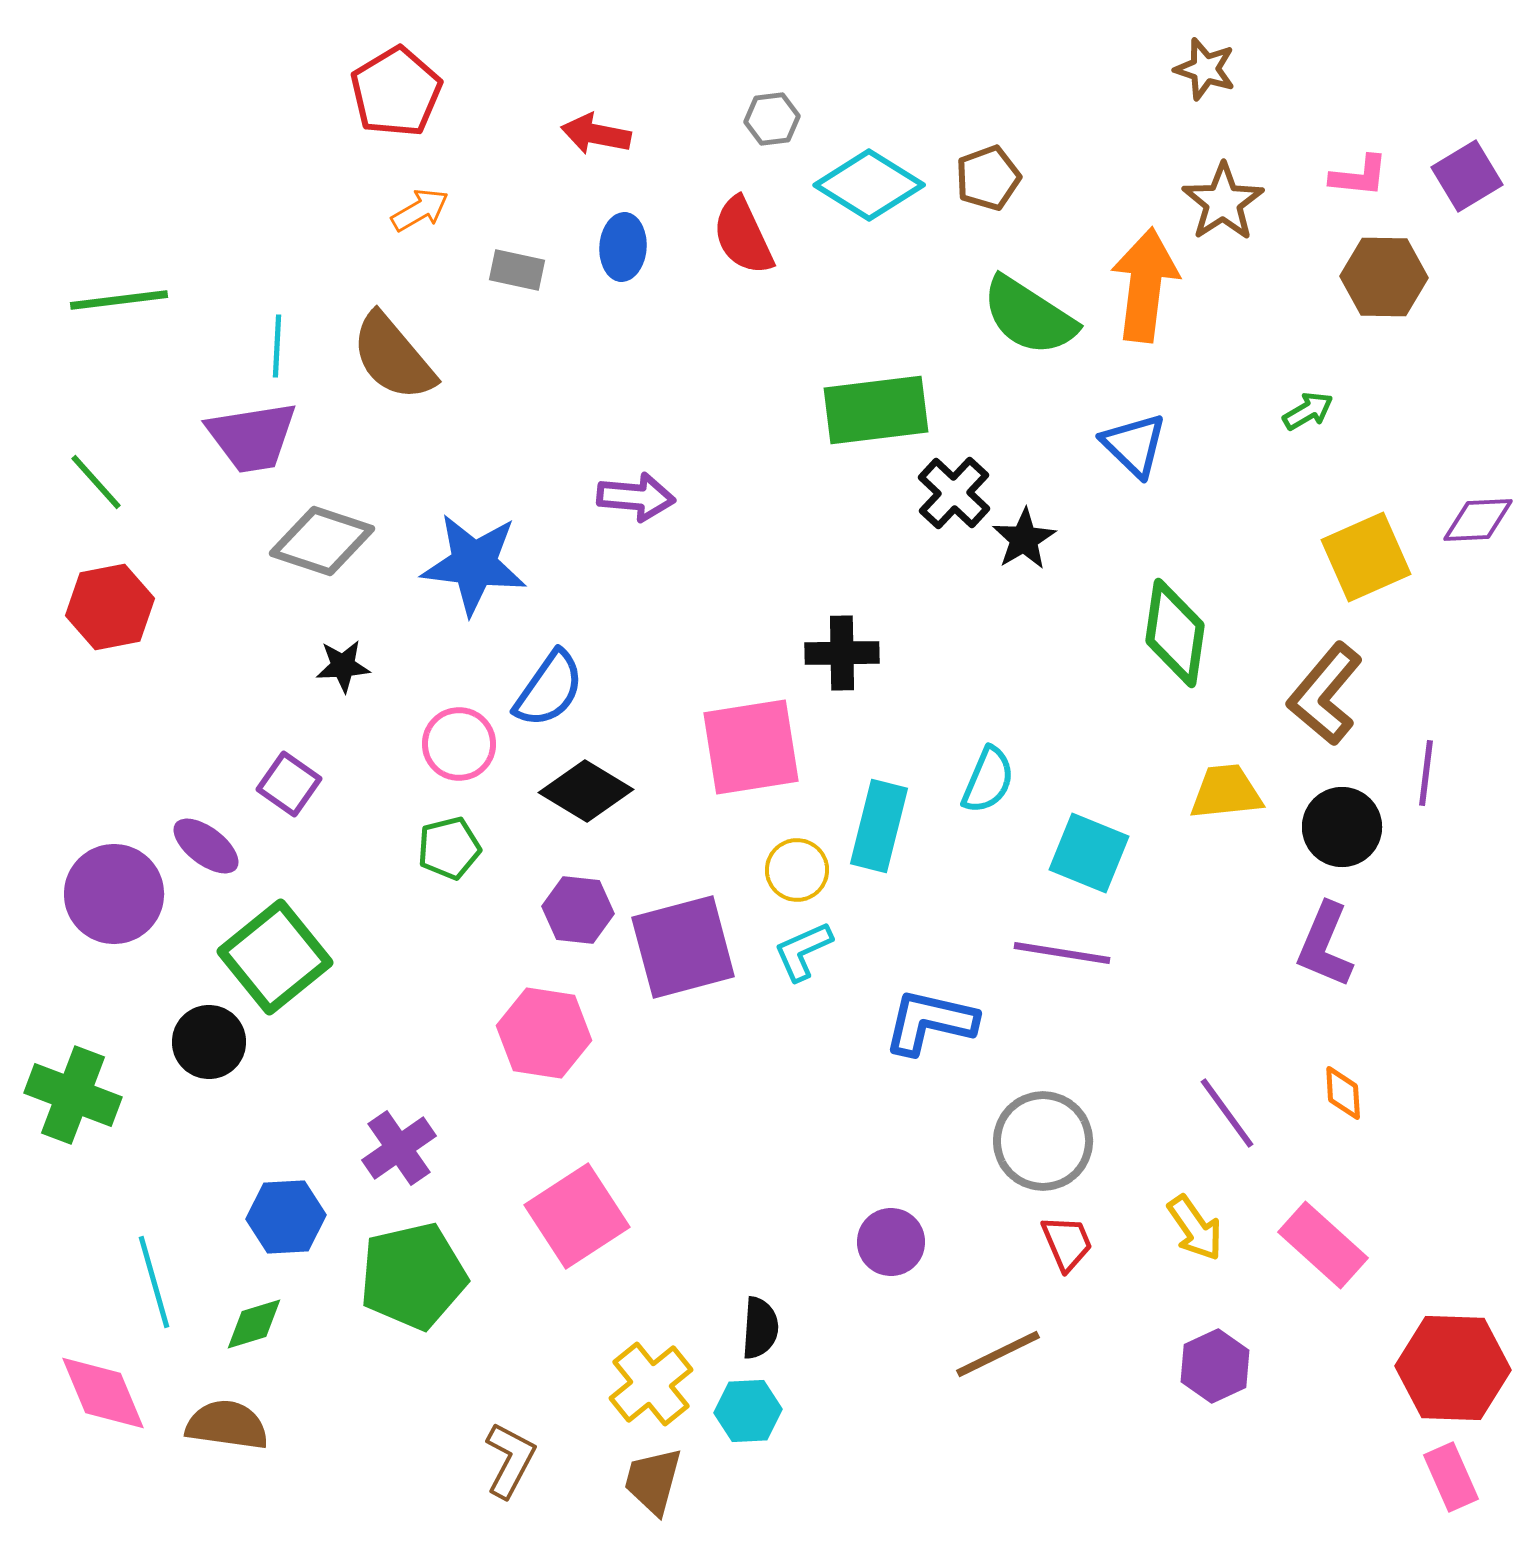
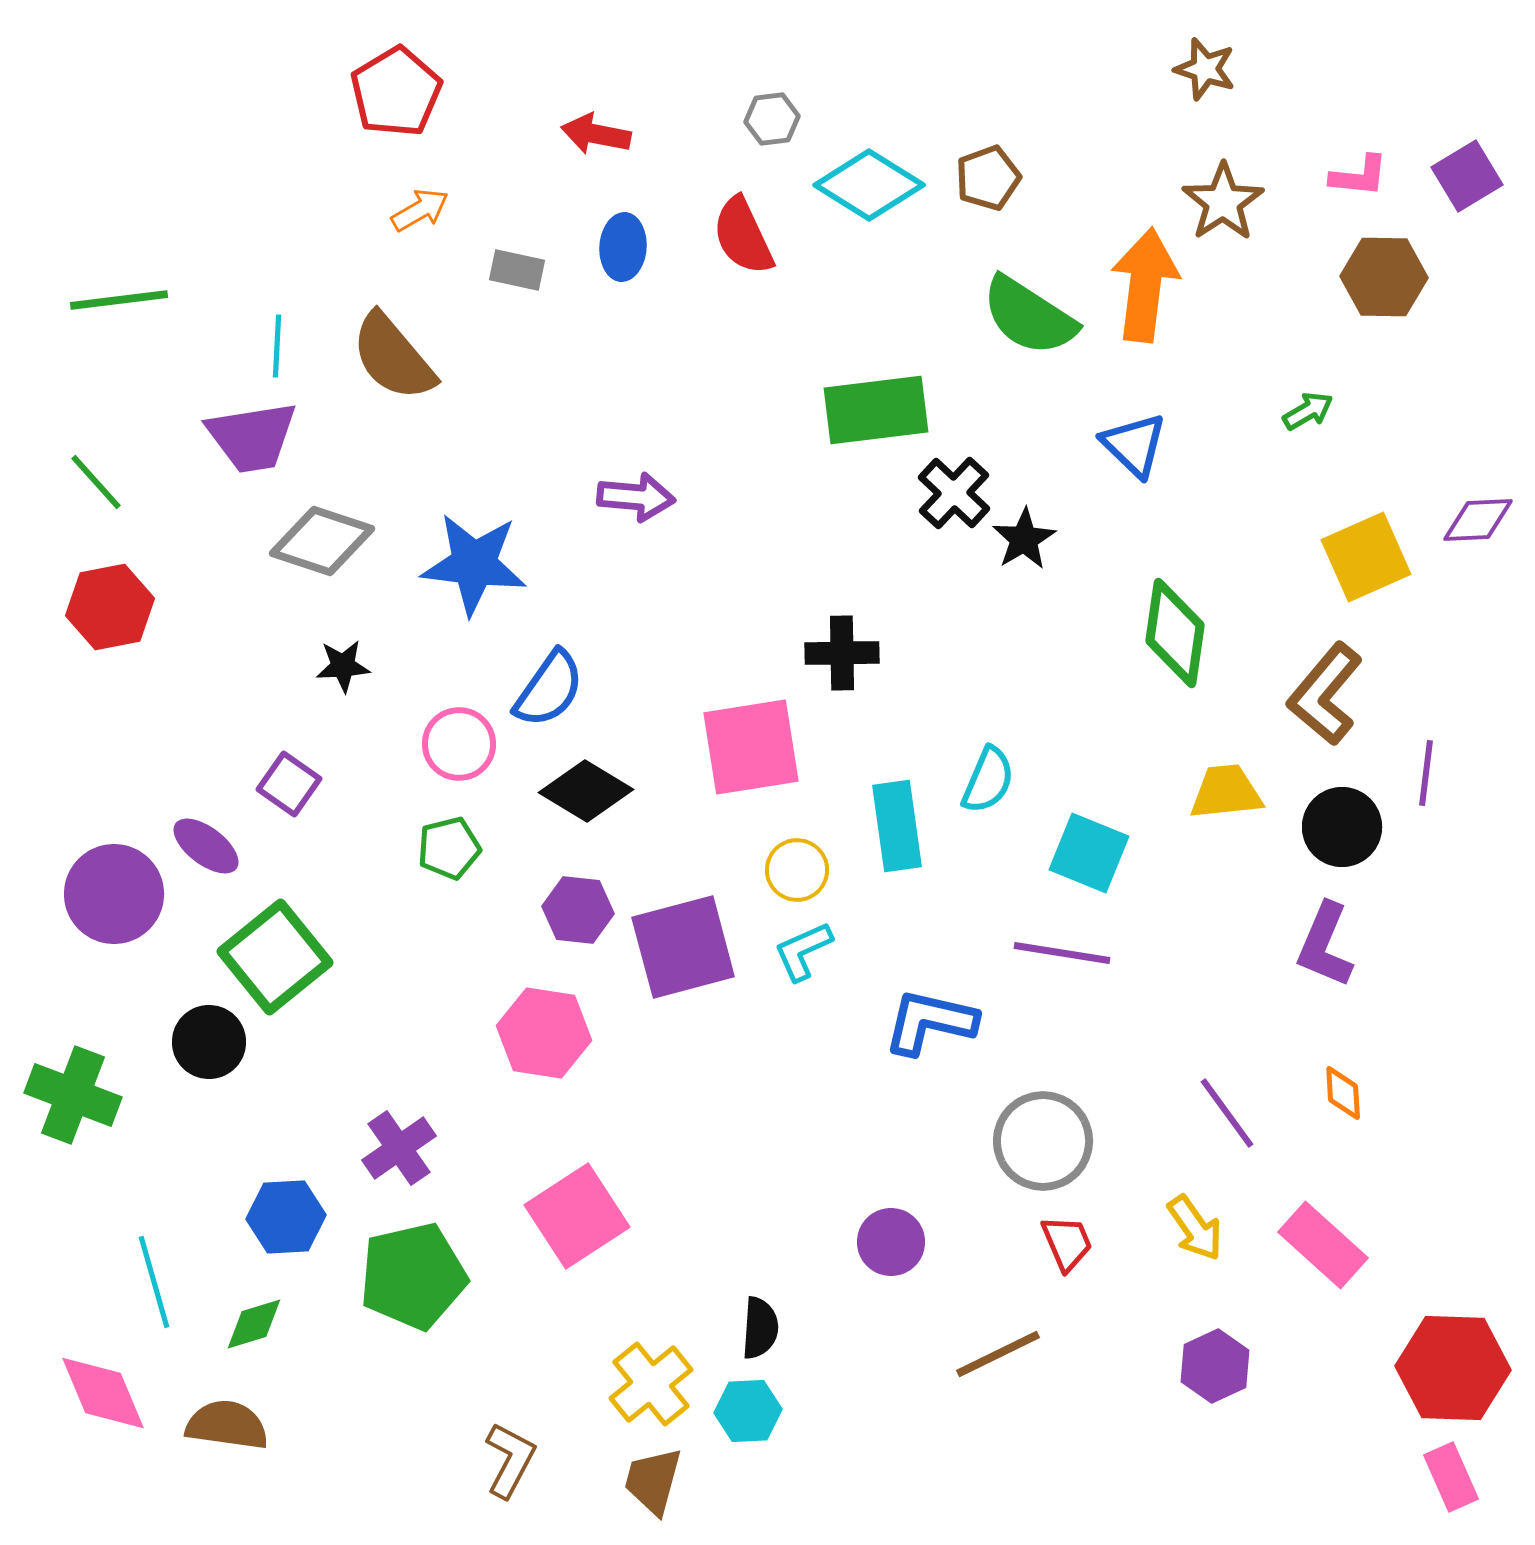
cyan rectangle at (879, 826): moved 18 px right; rotated 22 degrees counterclockwise
